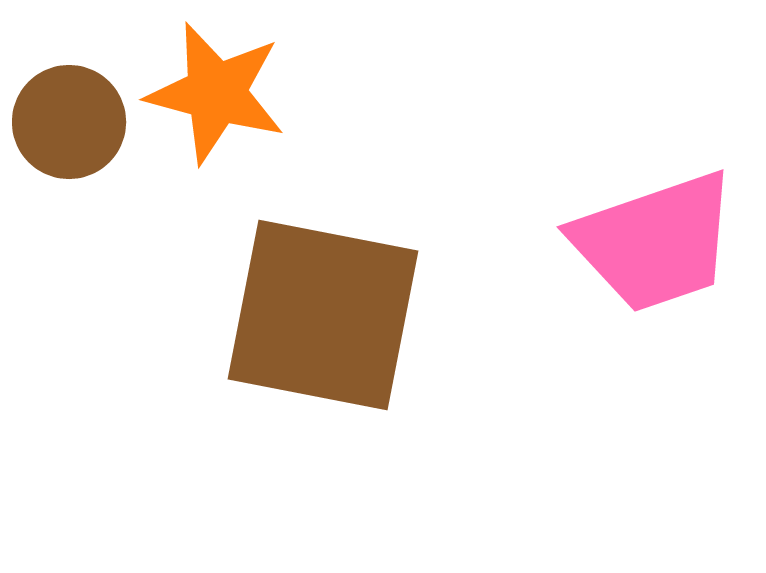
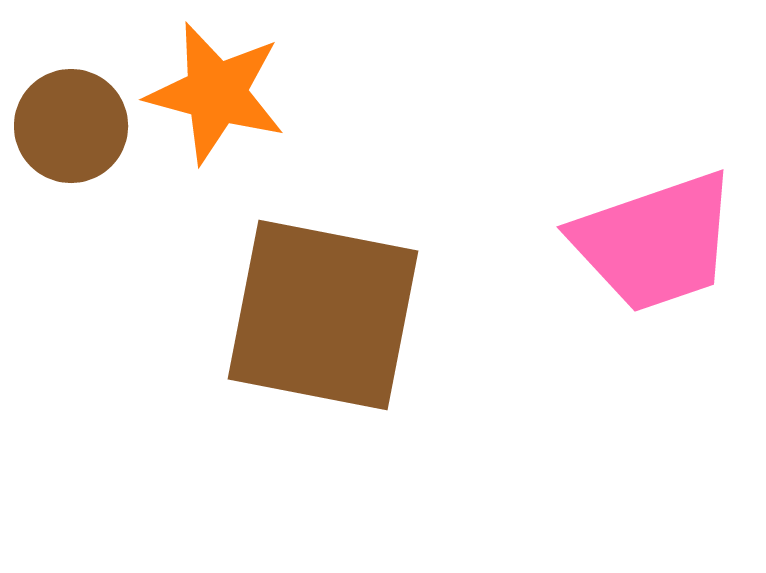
brown circle: moved 2 px right, 4 px down
